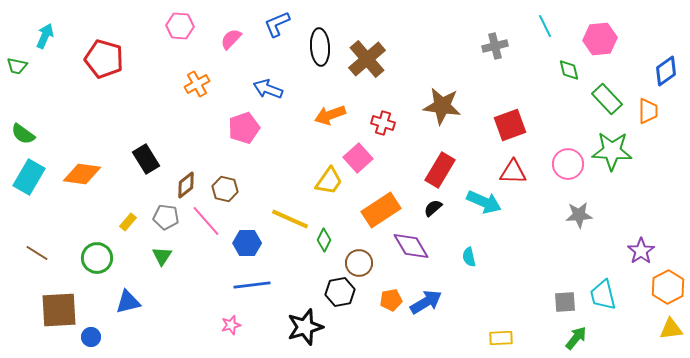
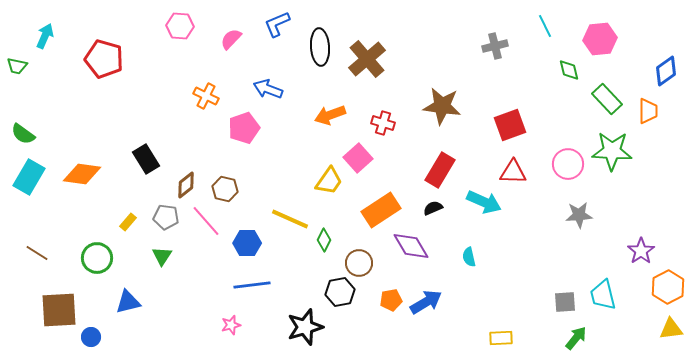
orange cross at (197, 84): moved 9 px right, 12 px down; rotated 35 degrees counterclockwise
black semicircle at (433, 208): rotated 18 degrees clockwise
